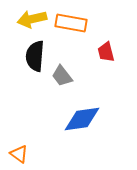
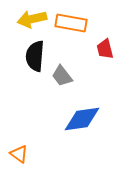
red trapezoid: moved 1 px left, 3 px up
